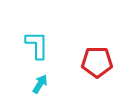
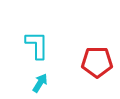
cyan arrow: moved 1 px up
